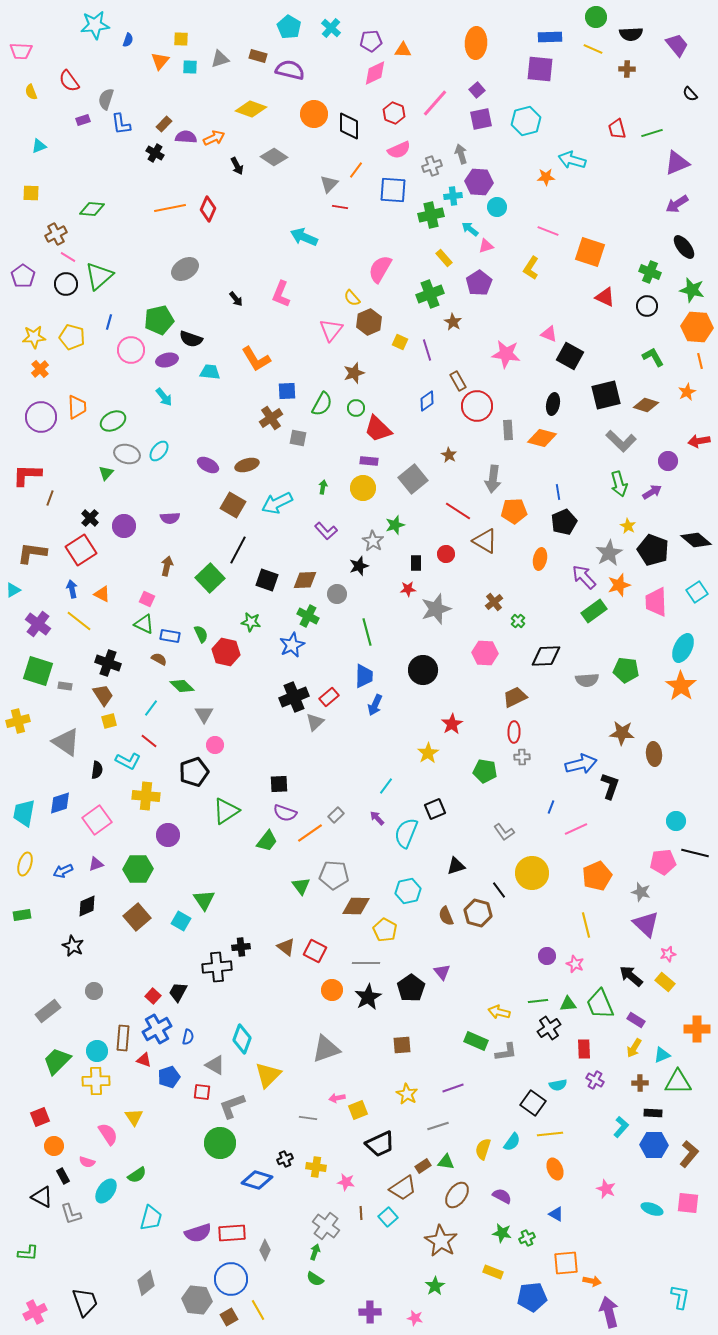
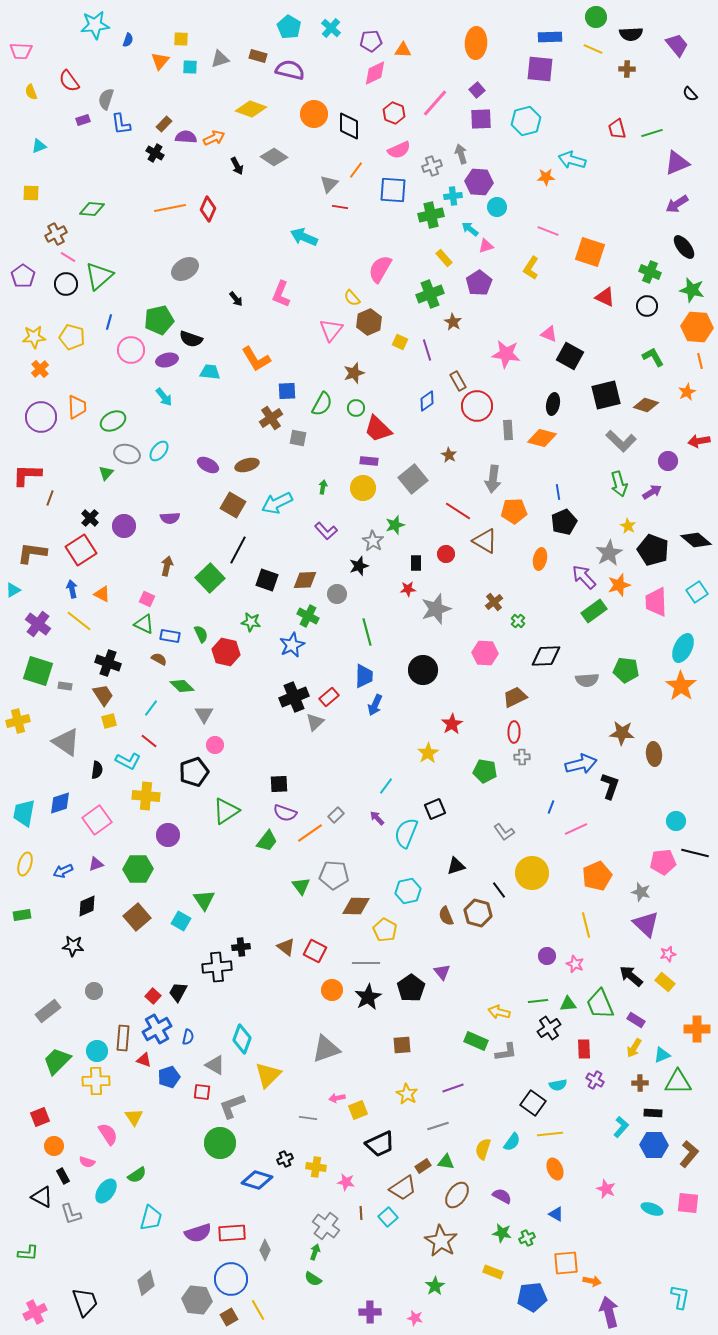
purple square at (481, 119): rotated 10 degrees clockwise
black star at (73, 946): rotated 20 degrees counterclockwise
green semicircle at (315, 1279): moved 2 px left
